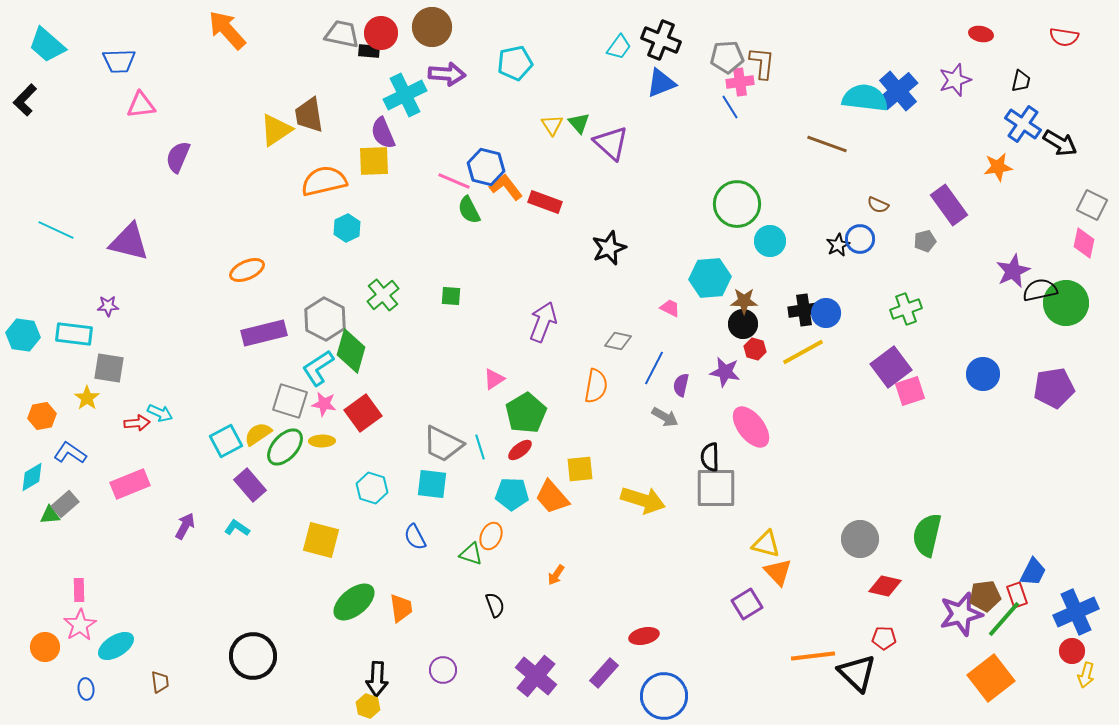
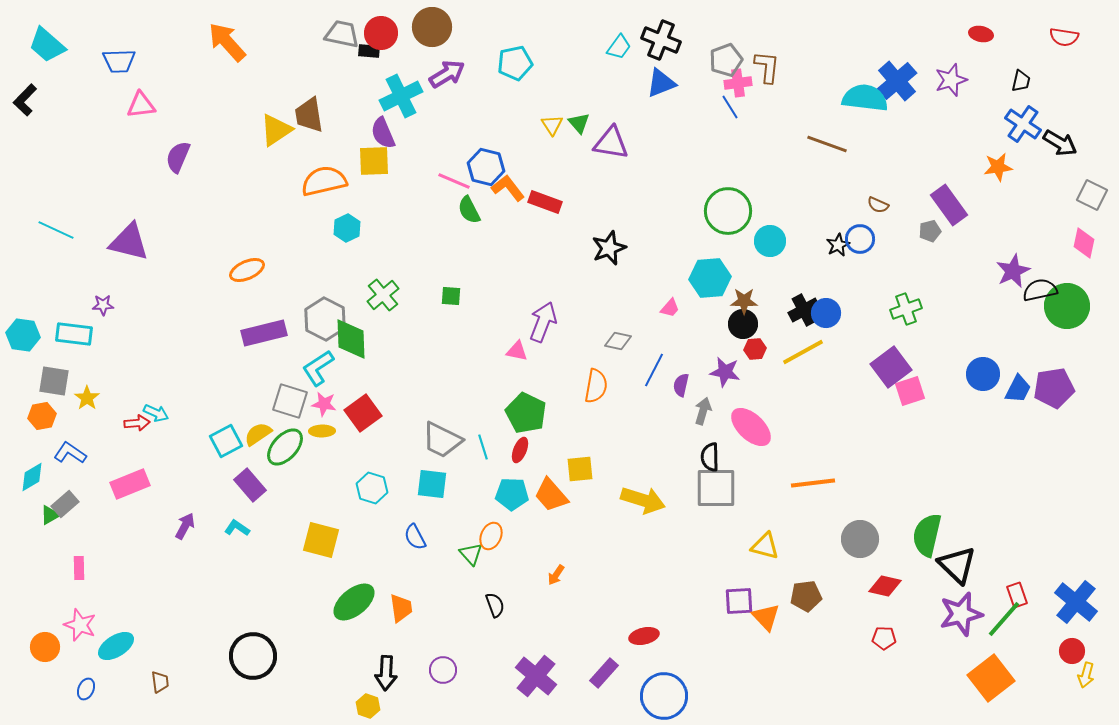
orange arrow at (227, 30): moved 12 px down
gray pentagon at (727, 57): moved 1 px left, 3 px down; rotated 16 degrees counterclockwise
brown L-shape at (762, 63): moved 5 px right, 4 px down
purple arrow at (447, 74): rotated 36 degrees counterclockwise
purple star at (955, 80): moved 4 px left
pink cross at (740, 82): moved 2 px left, 1 px down
blue cross at (898, 91): moved 1 px left, 10 px up
cyan cross at (405, 95): moved 4 px left, 1 px down
purple triangle at (611, 143): rotated 33 degrees counterclockwise
orange L-shape at (506, 187): moved 2 px right, 1 px down
green circle at (737, 204): moved 9 px left, 7 px down
gray square at (1092, 205): moved 10 px up
gray pentagon at (925, 241): moved 5 px right, 10 px up
green circle at (1066, 303): moved 1 px right, 3 px down
purple star at (108, 306): moved 5 px left, 1 px up
pink trapezoid at (670, 308): rotated 105 degrees clockwise
black cross at (804, 310): rotated 20 degrees counterclockwise
red hexagon at (755, 349): rotated 20 degrees counterclockwise
green diamond at (351, 351): moved 12 px up; rotated 18 degrees counterclockwise
gray square at (109, 368): moved 55 px left, 13 px down
blue line at (654, 368): moved 2 px down
pink triangle at (494, 379): moved 23 px right, 28 px up; rotated 45 degrees clockwise
cyan arrow at (160, 413): moved 4 px left
green pentagon at (526, 413): rotated 15 degrees counterclockwise
gray arrow at (665, 417): moved 38 px right, 6 px up; rotated 104 degrees counterclockwise
pink ellipse at (751, 427): rotated 9 degrees counterclockwise
yellow ellipse at (322, 441): moved 10 px up
gray trapezoid at (443, 444): moved 1 px left, 4 px up
cyan line at (480, 447): moved 3 px right
red ellipse at (520, 450): rotated 30 degrees counterclockwise
orange trapezoid at (552, 497): moved 1 px left, 2 px up
green triangle at (50, 515): rotated 25 degrees counterclockwise
yellow triangle at (766, 544): moved 1 px left, 2 px down
green triangle at (471, 554): rotated 30 degrees clockwise
orange triangle at (778, 572): moved 12 px left, 45 px down
blue trapezoid at (1033, 572): moved 15 px left, 183 px up
pink rectangle at (79, 590): moved 22 px up
brown pentagon at (985, 596): moved 179 px left
purple square at (747, 604): moved 8 px left, 3 px up; rotated 28 degrees clockwise
blue cross at (1076, 612): moved 10 px up; rotated 27 degrees counterclockwise
pink star at (80, 625): rotated 20 degrees counterclockwise
orange line at (813, 656): moved 173 px up
black triangle at (857, 673): moved 100 px right, 108 px up
black arrow at (377, 679): moved 9 px right, 6 px up
blue ellipse at (86, 689): rotated 30 degrees clockwise
